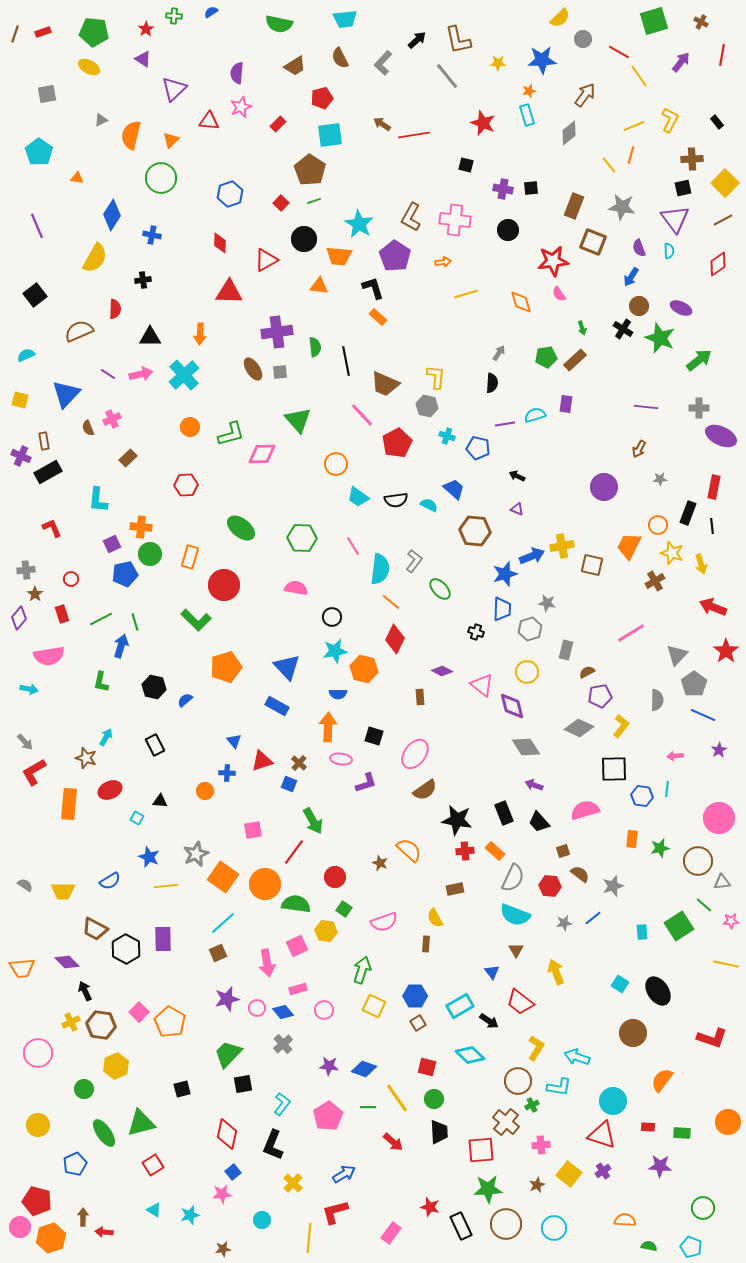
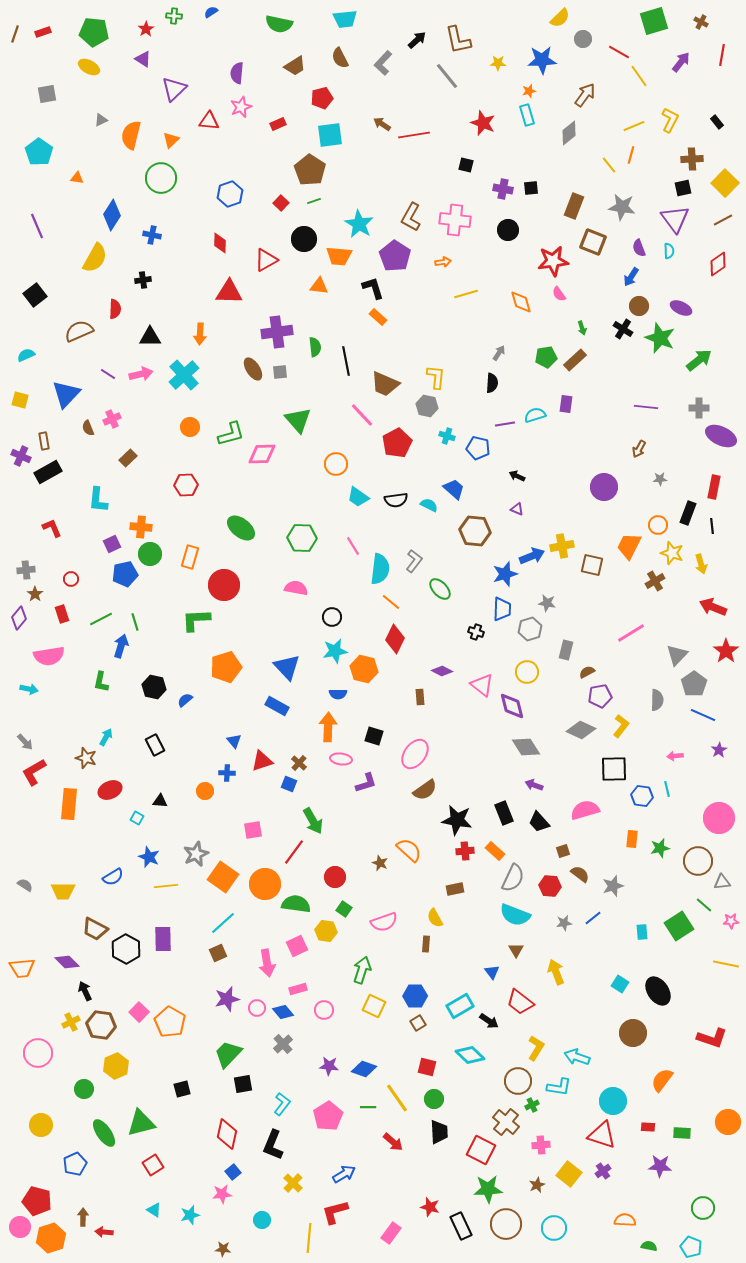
red rectangle at (278, 124): rotated 21 degrees clockwise
green L-shape at (196, 620): rotated 132 degrees clockwise
gray diamond at (579, 728): moved 2 px right, 2 px down
cyan line at (667, 789): rotated 21 degrees counterclockwise
blue semicircle at (110, 881): moved 3 px right, 4 px up
yellow circle at (38, 1125): moved 3 px right
red square at (481, 1150): rotated 32 degrees clockwise
brown star at (223, 1249): rotated 14 degrees clockwise
